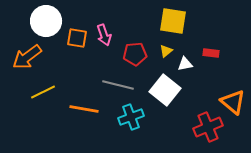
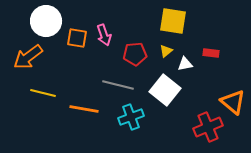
orange arrow: moved 1 px right
yellow line: moved 1 px down; rotated 40 degrees clockwise
